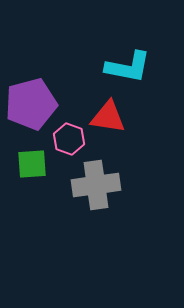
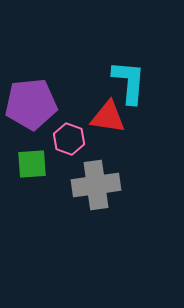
cyan L-shape: moved 1 px right, 15 px down; rotated 96 degrees counterclockwise
purple pentagon: rotated 9 degrees clockwise
